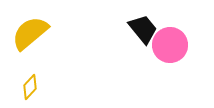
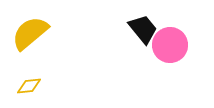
yellow diamond: moved 1 px left, 1 px up; rotated 40 degrees clockwise
